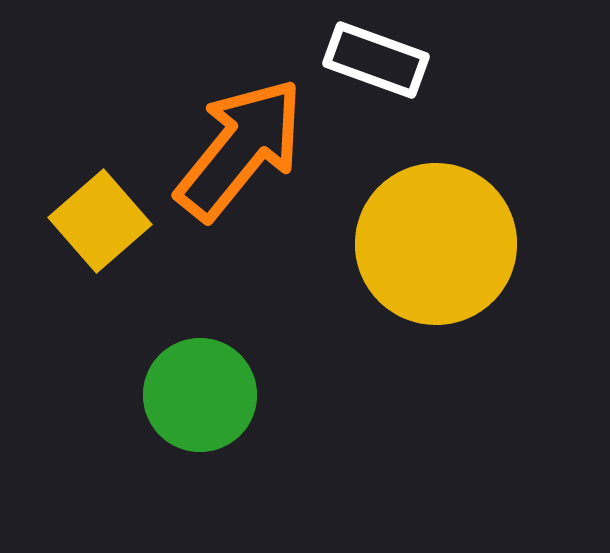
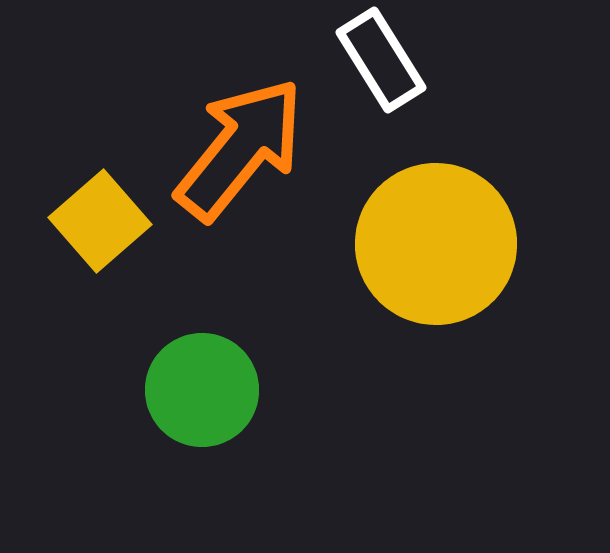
white rectangle: moved 5 px right; rotated 38 degrees clockwise
green circle: moved 2 px right, 5 px up
